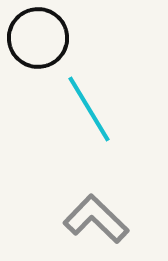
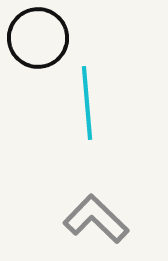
cyan line: moved 2 px left, 6 px up; rotated 26 degrees clockwise
